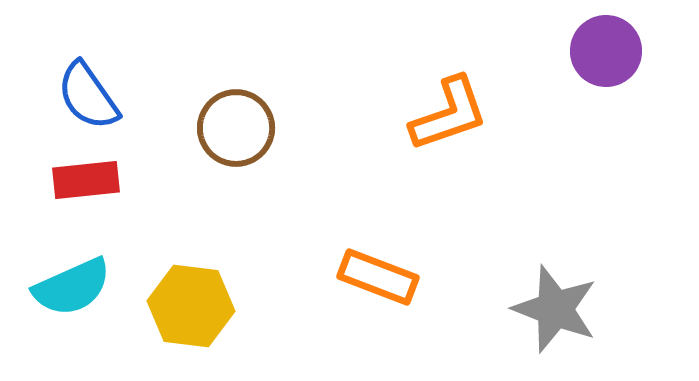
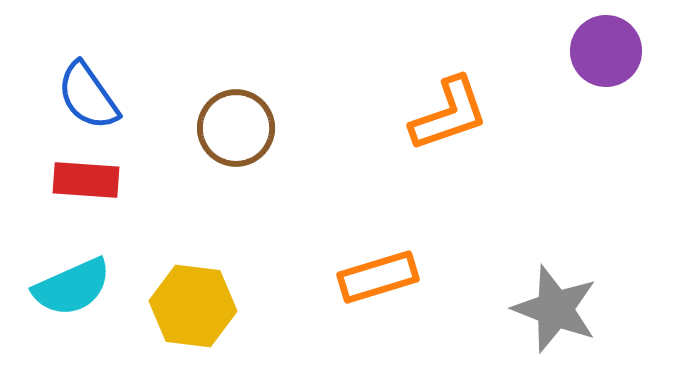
red rectangle: rotated 10 degrees clockwise
orange rectangle: rotated 38 degrees counterclockwise
yellow hexagon: moved 2 px right
